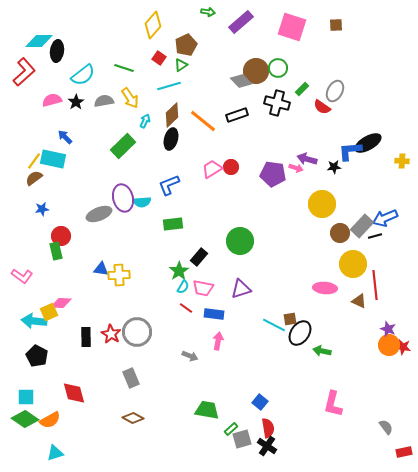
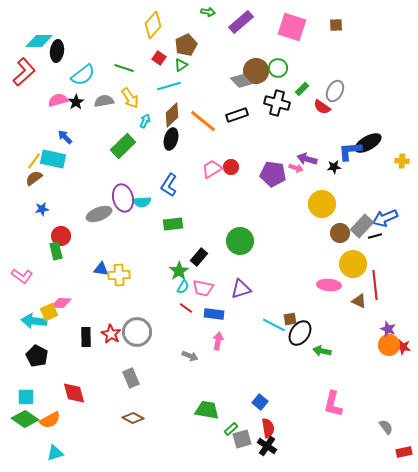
pink semicircle at (52, 100): moved 6 px right
blue L-shape at (169, 185): rotated 35 degrees counterclockwise
pink ellipse at (325, 288): moved 4 px right, 3 px up
